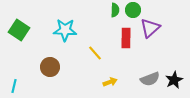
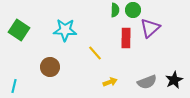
gray semicircle: moved 3 px left, 3 px down
